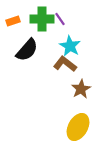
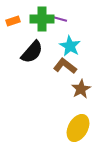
purple line: rotated 40 degrees counterclockwise
black semicircle: moved 5 px right, 2 px down
brown L-shape: moved 2 px down
yellow ellipse: moved 1 px down
